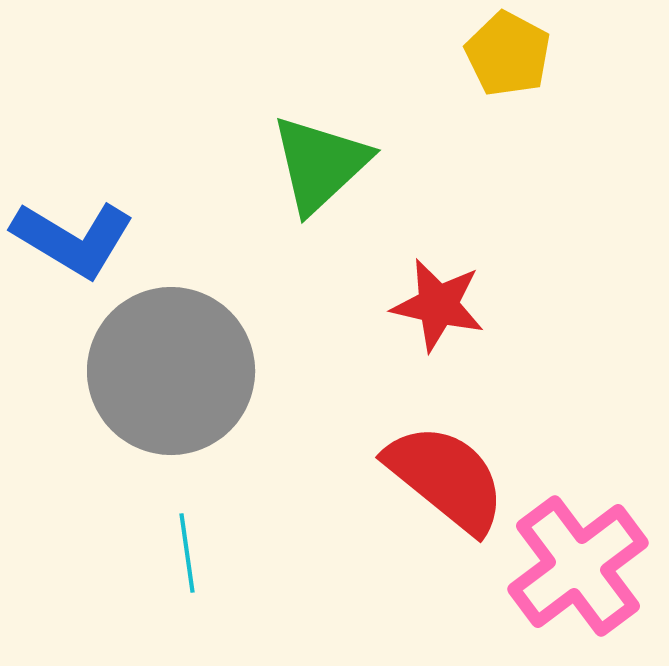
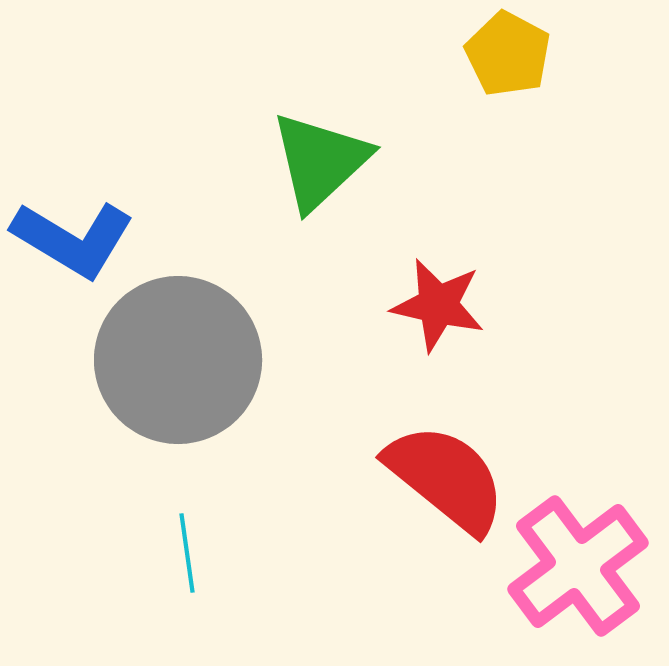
green triangle: moved 3 px up
gray circle: moved 7 px right, 11 px up
